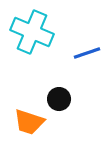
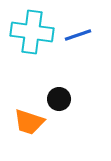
cyan cross: rotated 15 degrees counterclockwise
blue line: moved 9 px left, 18 px up
